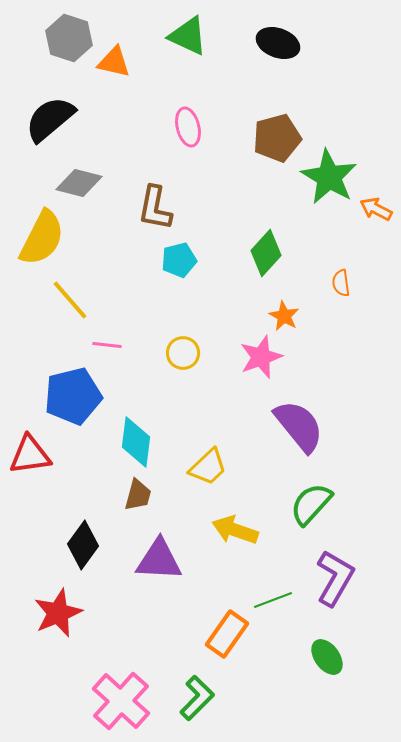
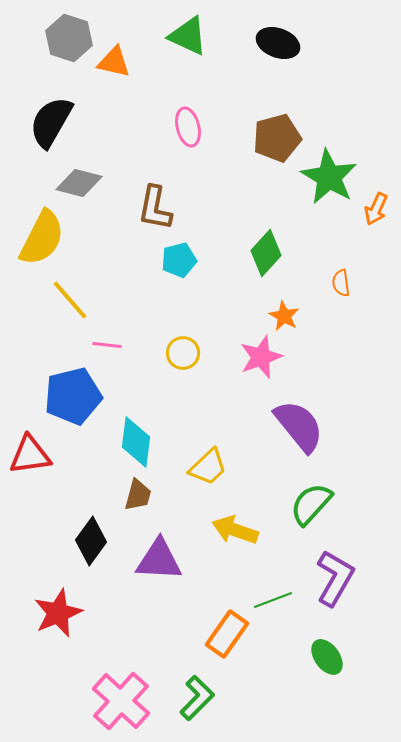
black semicircle: moved 1 px right, 3 px down; rotated 20 degrees counterclockwise
orange arrow: rotated 92 degrees counterclockwise
black diamond: moved 8 px right, 4 px up
